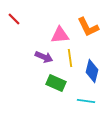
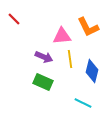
pink triangle: moved 2 px right, 1 px down
yellow line: moved 1 px down
green rectangle: moved 13 px left, 1 px up
cyan line: moved 3 px left, 2 px down; rotated 18 degrees clockwise
